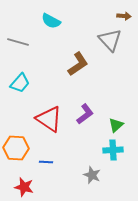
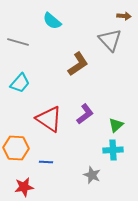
cyan semicircle: moved 1 px right; rotated 12 degrees clockwise
red star: rotated 24 degrees counterclockwise
